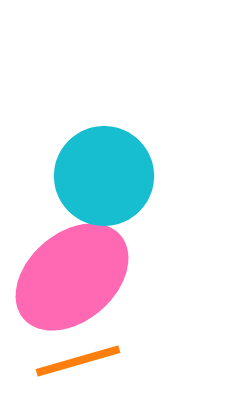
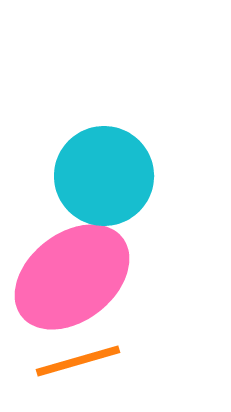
pink ellipse: rotated 3 degrees clockwise
